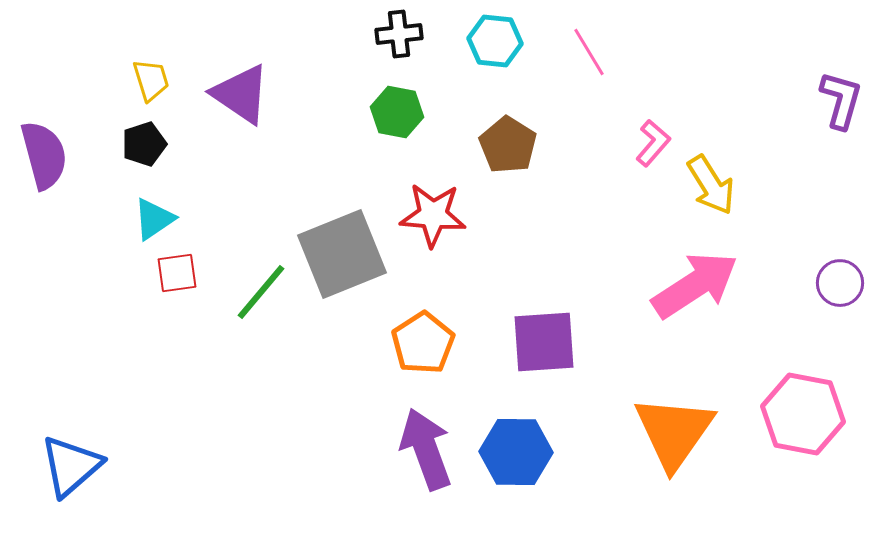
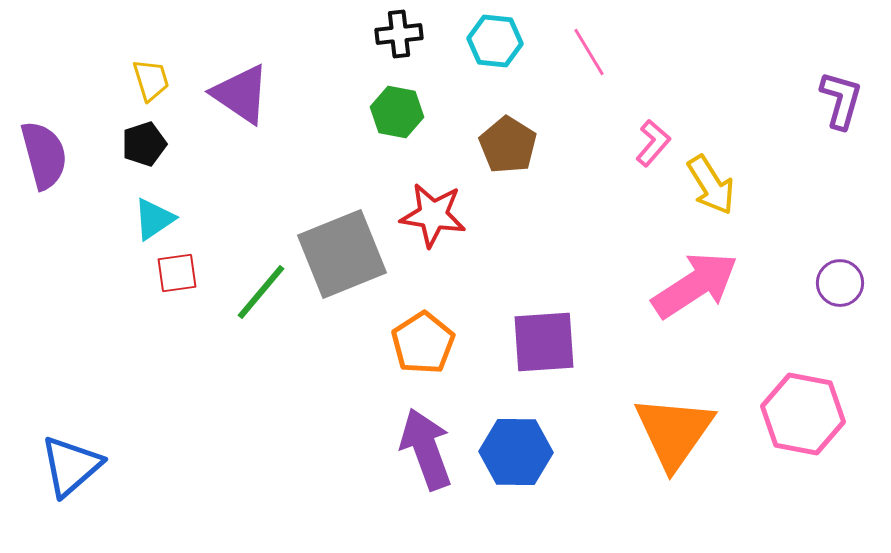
red star: rotated 4 degrees clockwise
